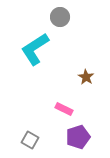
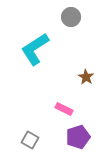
gray circle: moved 11 px right
